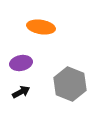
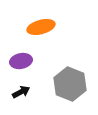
orange ellipse: rotated 24 degrees counterclockwise
purple ellipse: moved 2 px up
